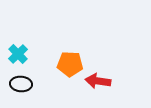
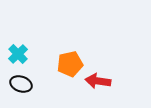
orange pentagon: rotated 15 degrees counterclockwise
black ellipse: rotated 15 degrees clockwise
